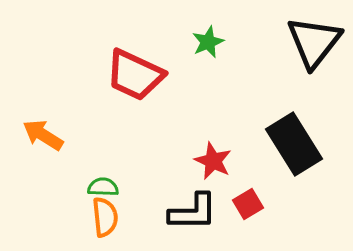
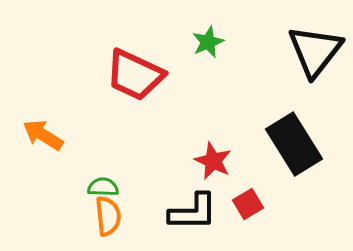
black triangle: moved 1 px right, 9 px down
orange semicircle: moved 3 px right, 1 px up
